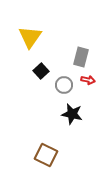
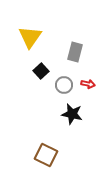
gray rectangle: moved 6 px left, 5 px up
red arrow: moved 4 px down
